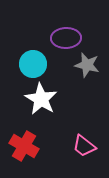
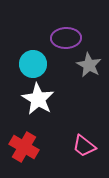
gray star: moved 2 px right; rotated 15 degrees clockwise
white star: moved 3 px left
red cross: moved 1 px down
